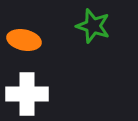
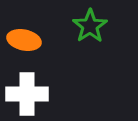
green star: moved 3 px left; rotated 20 degrees clockwise
